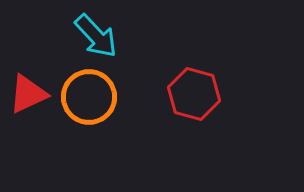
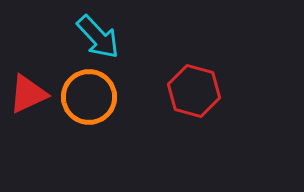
cyan arrow: moved 2 px right, 1 px down
red hexagon: moved 3 px up
